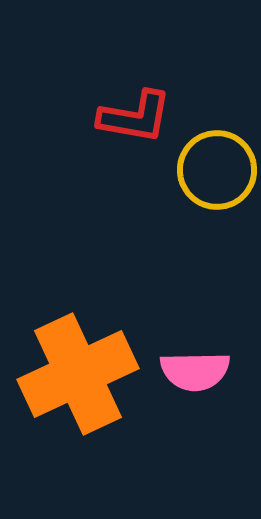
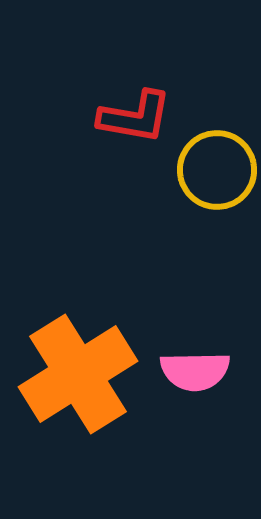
orange cross: rotated 7 degrees counterclockwise
